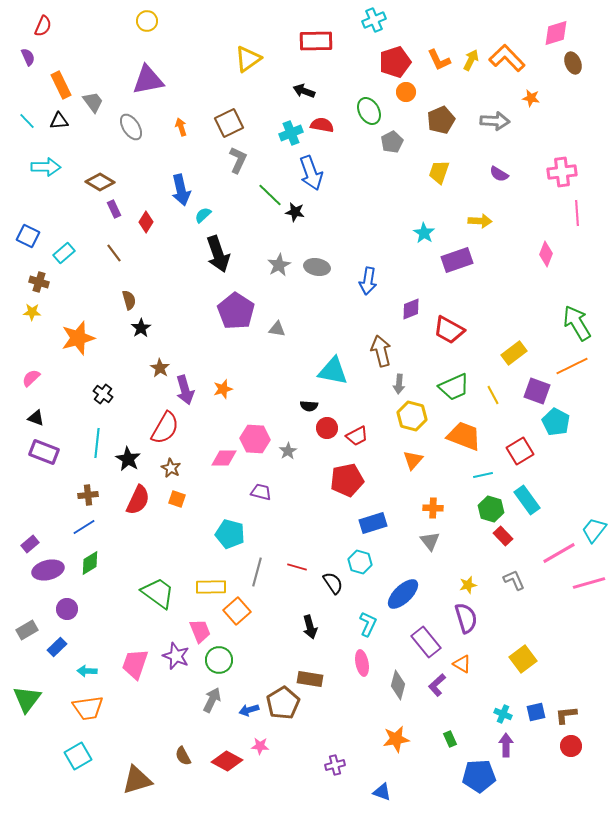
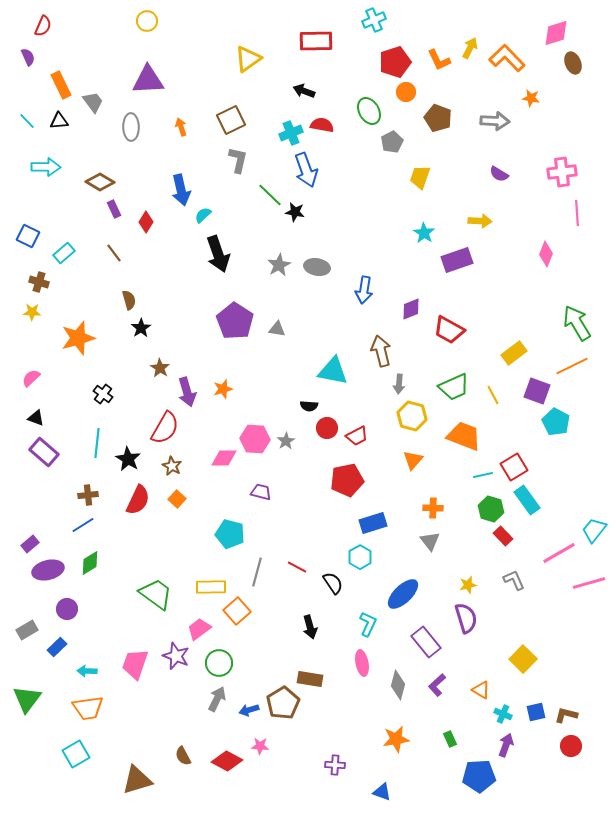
yellow arrow at (471, 60): moved 1 px left, 12 px up
purple triangle at (148, 80): rotated 8 degrees clockwise
brown pentagon at (441, 120): moved 3 px left, 2 px up; rotated 28 degrees counterclockwise
brown square at (229, 123): moved 2 px right, 3 px up
gray ellipse at (131, 127): rotated 32 degrees clockwise
gray L-shape at (238, 160): rotated 12 degrees counterclockwise
yellow trapezoid at (439, 172): moved 19 px left, 5 px down
blue arrow at (311, 173): moved 5 px left, 3 px up
blue arrow at (368, 281): moved 4 px left, 9 px down
purple pentagon at (236, 311): moved 1 px left, 10 px down
purple arrow at (185, 390): moved 2 px right, 2 px down
gray star at (288, 451): moved 2 px left, 10 px up
red square at (520, 451): moved 6 px left, 16 px down
purple rectangle at (44, 452): rotated 20 degrees clockwise
brown star at (171, 468): moved 1 px right, 2 px up
orange square at (177, 499): rotated 24 degrees clockwise
blue line at (84, 527): moved 1 px left, 2 px up
cyan hexagon at (360, 562): moved 5 px up; rotated 15 degrees clockwise
red line at (297, 567): rotated 12 degrees clockwise
green trapezoid at (158, 593): moved 2 px left, 1 px down
pink trapezoid at (200, 631): moved 1 px left, 2 px up; rotated 105 degrees counterclockwise
yellow square at (523, 659): rotated 8 degrees counterclockwise
green circle at (219, 660): moved 3 px down
orange triangle at (462, 664): moved 19 px right, 26 px down
gray arrow at (212, 700): moved 5 px right, 1 px up
brown L-shape at (566, 715): rotated 20 degrees clockwise
purple arrow at (506, 745): rotated 20 degrees clockwise
cyan square at (78, 756): moved 2 px left, 2 px up
purple cross at (335, 765): rotated 18 degrees clockwise
